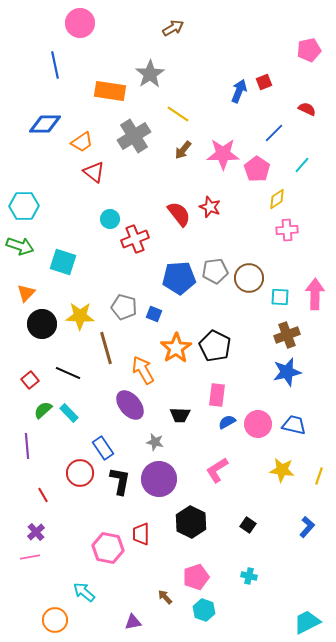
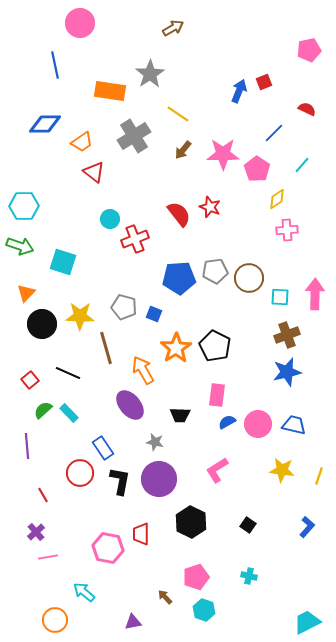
pink line at (30, 557): moved 18 px right
